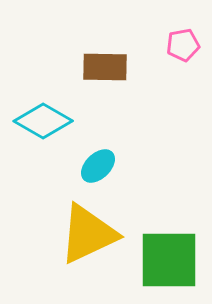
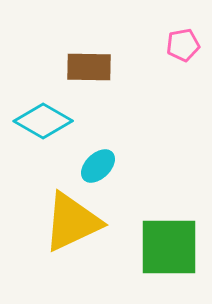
brown rectangle: moved 16 px left
yellow triangle: moved 16 px left, 12 px up
green square: moved 13 px up
